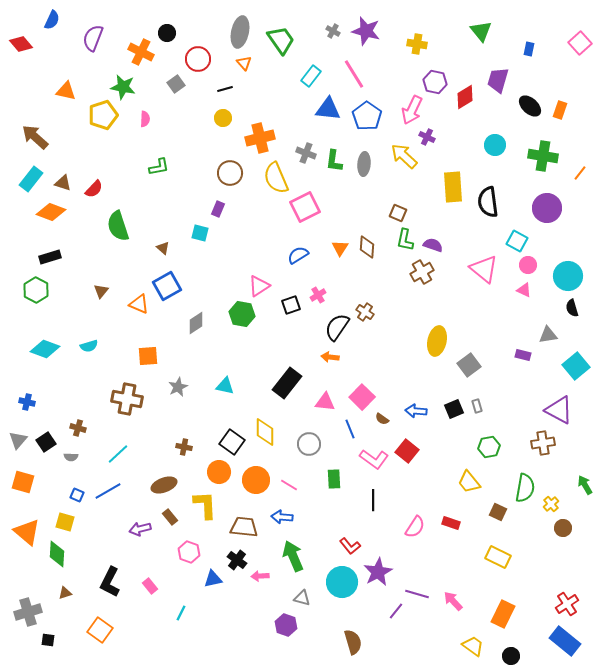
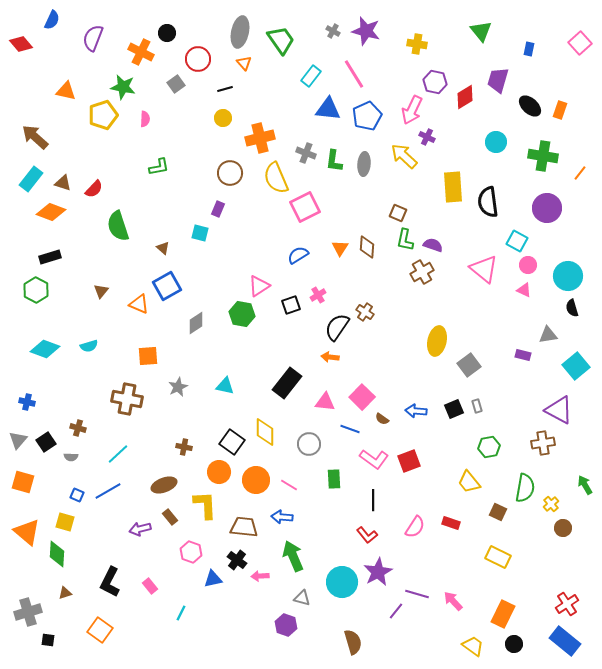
blue pentagon at (367, 116): rotated 12 degrees clockwise
cyan circle at (495, 145): moved 1 px right, 3 px up
blue line at (350, 429): rotated 48 degrees counterclockwise
red square at (407, 451): moved 2 px right, 10 px down; rotated 30 degrees clockwise
red L-shape at (350, 546): moved 17 px right, 11 px up
pink hexagon at (189, 552): moved 2 px right
black circle at (511, 656): moved 3 px right, 12 px up
